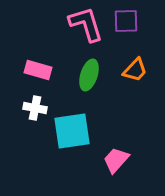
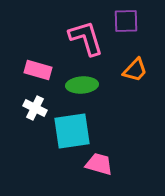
pink L-shape: moved 14 px down
green ellipse: moved 7 px left, 10 px down; rotated 68 degrees clockwise
white cross: rotated 15 degrees clockwise
pink trapezoid: moved 17 px left, 4 px down; rotated 64 degrees clockwise
